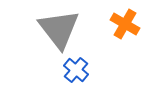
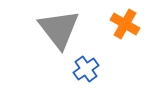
blue cross: moved 10 px right, 1 px up; rotated 15 degrees clockwise
